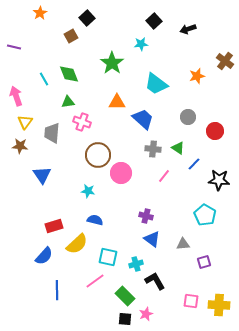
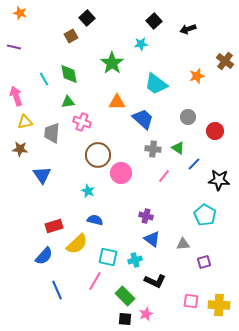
orange star at (40, 13): moved 20 px left; rotated 24 degrees counterclockwise
green diamond at (69, 74): rotated 10 degrees clockwise
yellow triangle at (25, 122): rotated 42 degrees clockwise
brown star at (20, 146): moved 3 px down
cyan star at (88, 191): rotated 16 degrees clockwise
cyan cross at (136, 264): moved 1 px left, 4 px up
pink line at (95, 281): rotated 24 degrees counterclockwise
black L-shape at (155, 281): rotated 145 degrees clockwise
blue line at (57, 290): rotated 24 degrees counterclockwise
